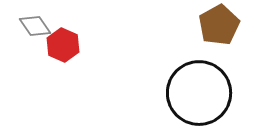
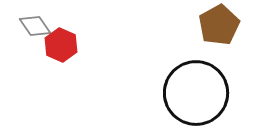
red hexagon: moved 2 px left
black circle: moved 3 px left
